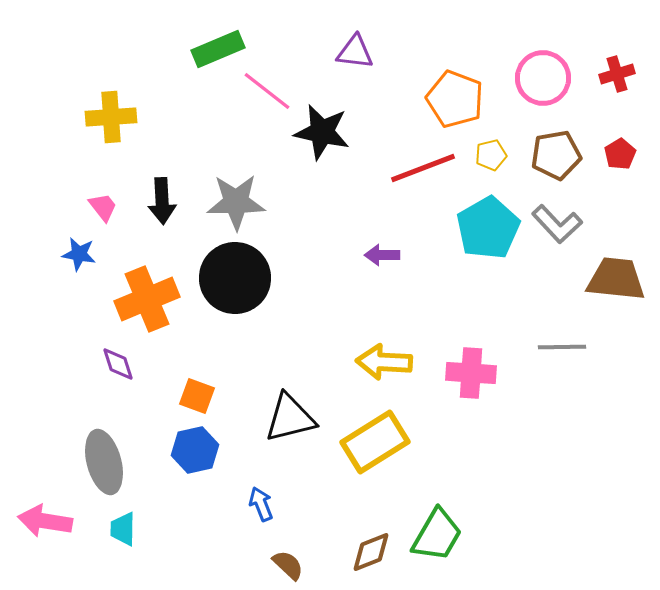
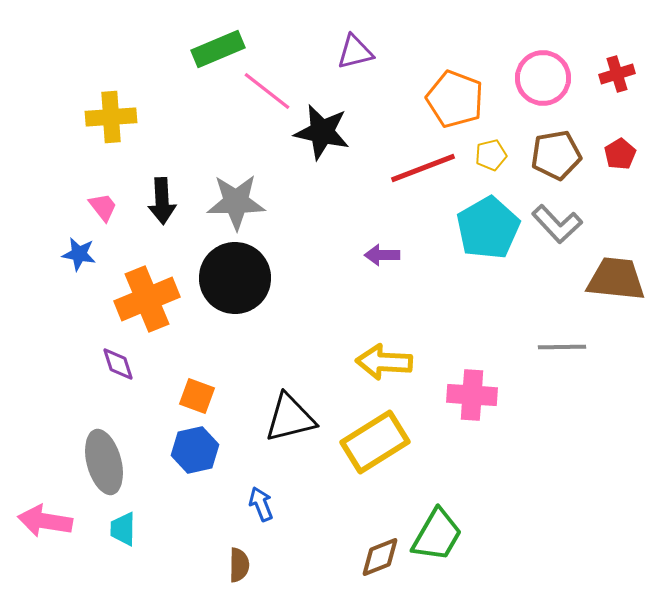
purple triangle: rotated 21 degrees counterclockwise
pink cross: moved 1 px right, 22 px down
brown diamond: moved 9 px right, 5 px down
brown semicircle: moved 49 px left; rotated 48 degrees clockwise
